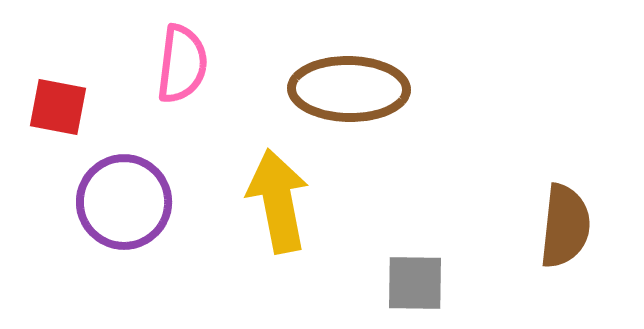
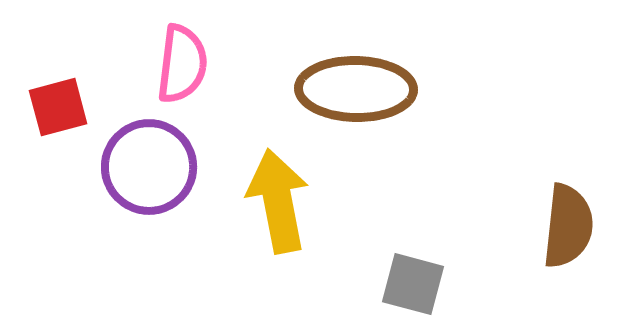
brown ellipse: moved 7 px right
red square: rotated 26 degrees counterclockwise
purple circle: moved 25 px right, 35 px up
brown semicircle: moved 3 px right
gray square: moved 2 px left, 1 px down; rotated 14 degrees clockwise
